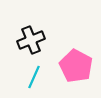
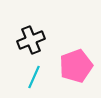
pink pentagon: rotated 24 degrees clockwise
